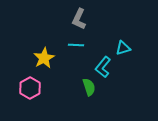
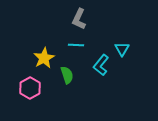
cyan triangle: moved 1 px left, 1 px down; rotated 42 degrees counterclockwise
cyan L-shape: moved 2 px left, 2 px up
green semicircle: moved 22 px left, 12 px up
